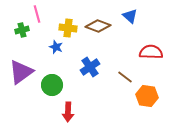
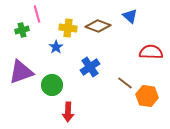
blue star: rotated 16 degrees clockwise
purple triangle: rotated 16 degrees clockwise
brown line: moved 6 px down
